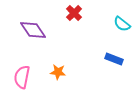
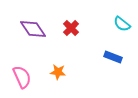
red cross: moved 3 px left, 15 px down
purple diamond: moved 1 px up
blue rectangle: moved 1 px left, 2 px up
pink semicircle: rotated 145 degrees clockwise
